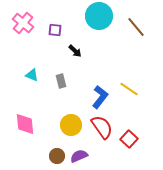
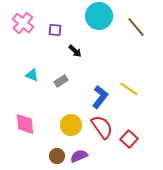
gray rectangle: rotated 72 degrees clockwise
